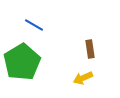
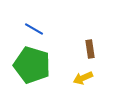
blue line: moved 4 px down
green pentagon: moved 10 px right, 3 px down; rotated 24 degrees counterclockwise
